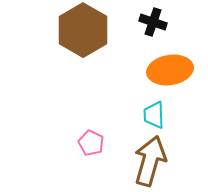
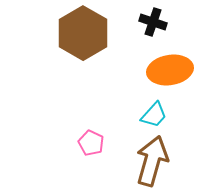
brown hexagon: moved 3 px down
cyan trapezoid: rotated 136 degrees counterclockwise
brown arrow: moved 2 px right
